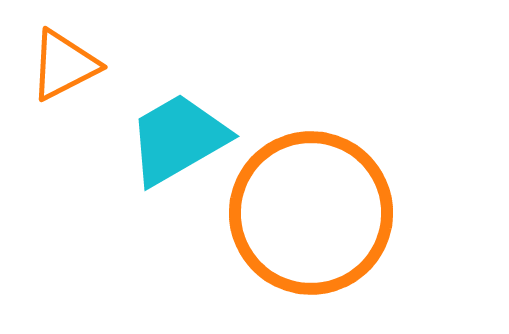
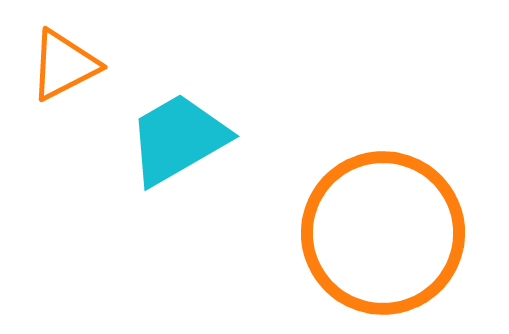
orange circle: moved 72 px right, 20 px down
